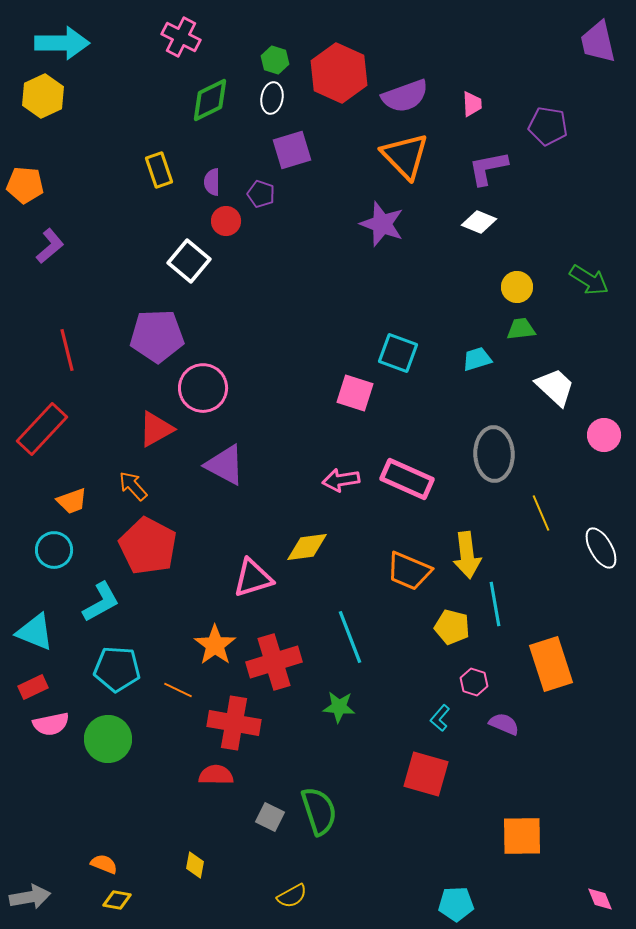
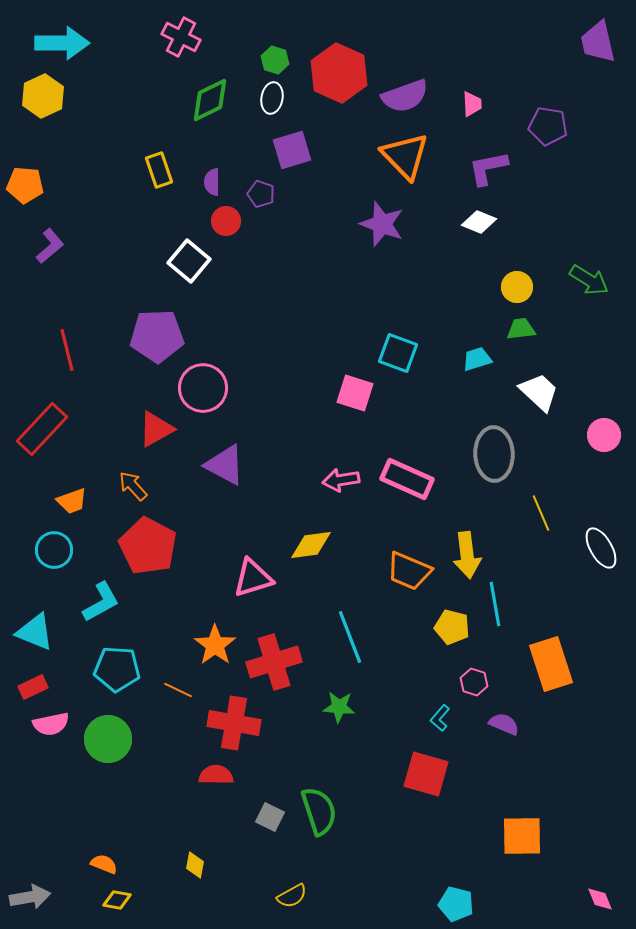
white trapezoid at (555, 387): moved 16 px left, 5 px down
yellow diamond at (307, 547): moved 4 px right, 2 px up
cyan pentagon at (456, 904): rotated 16 degrees clockwise
